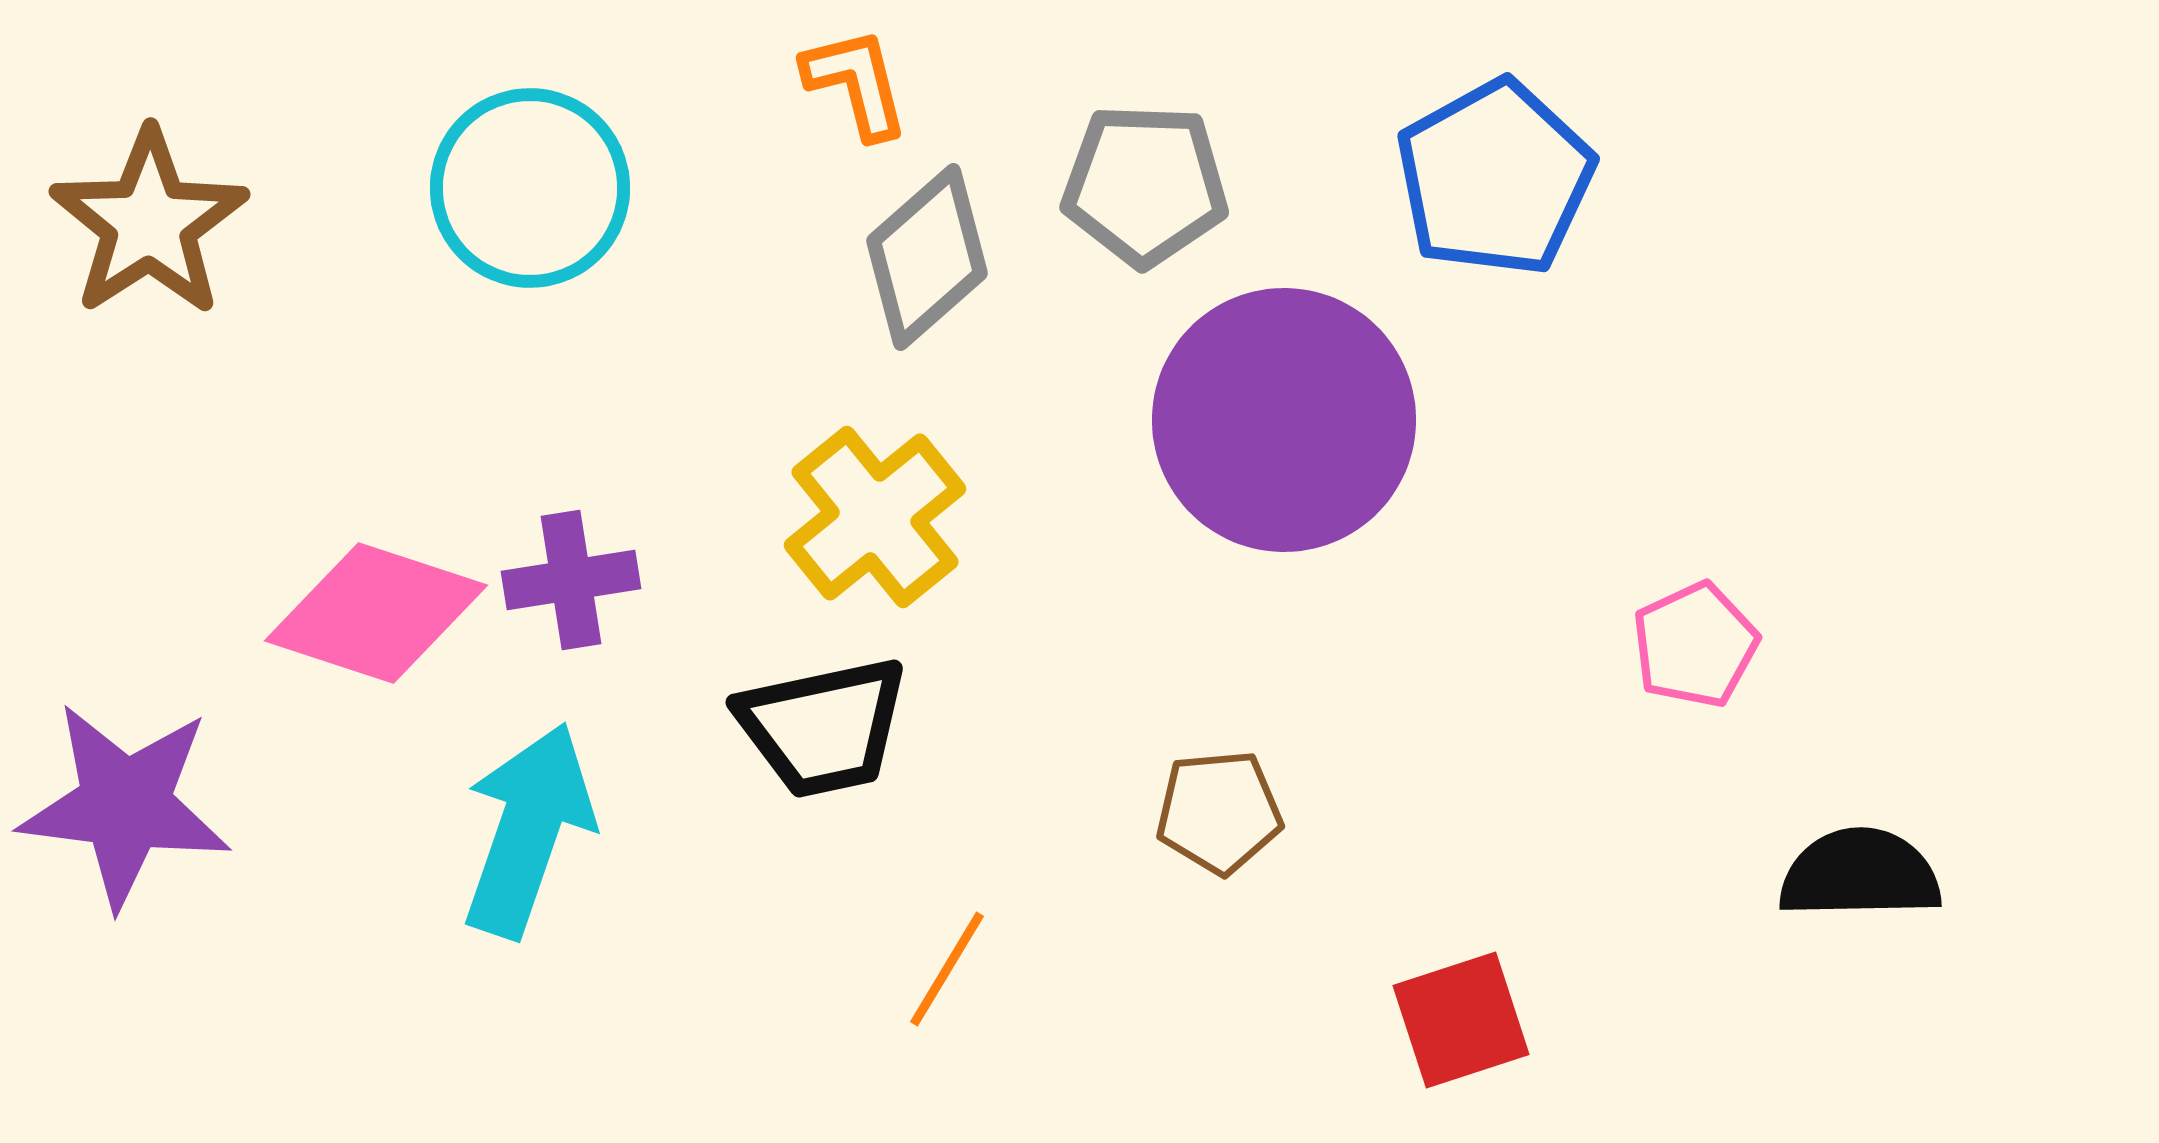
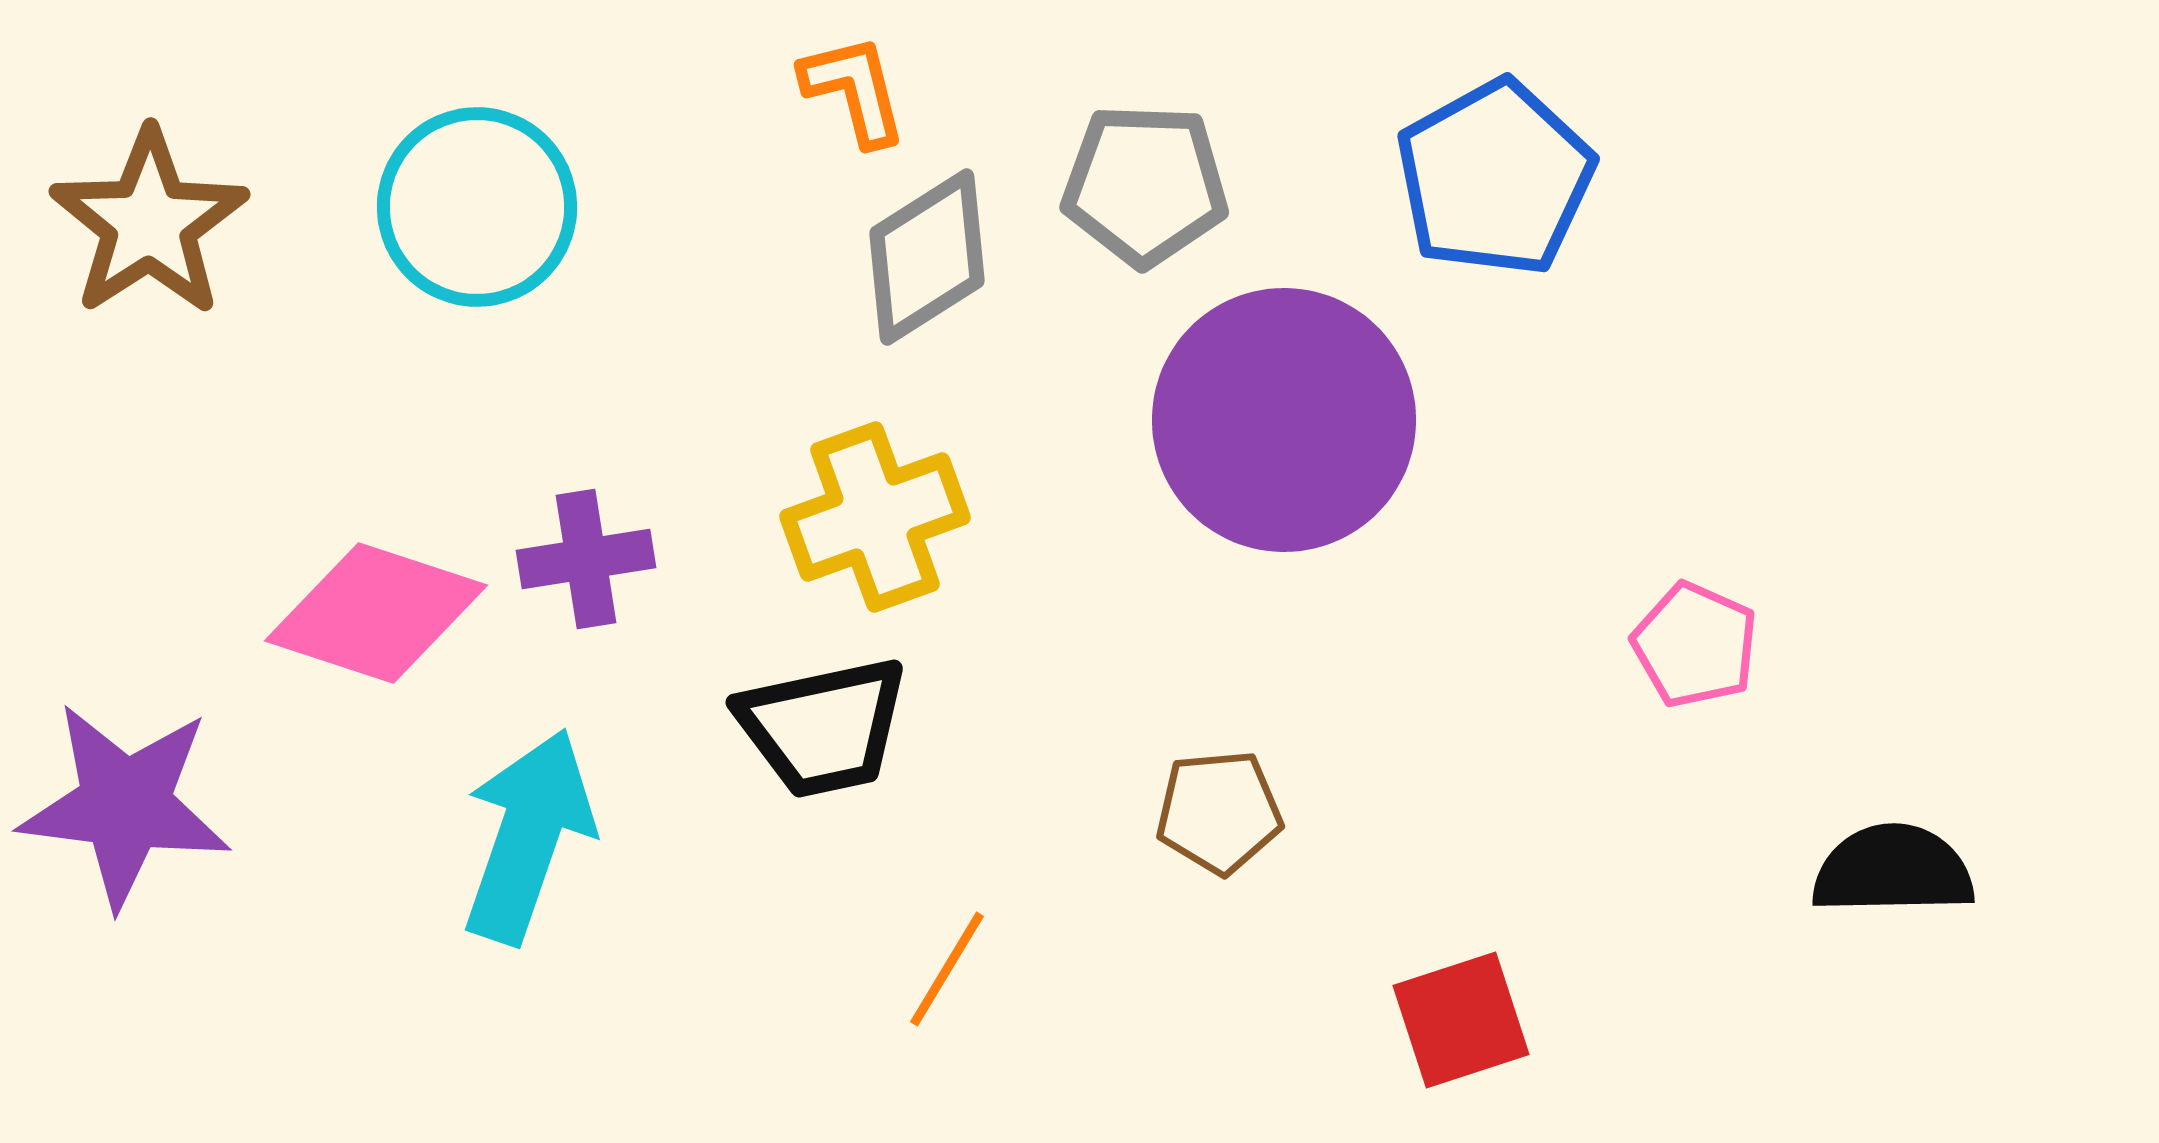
orange L-shape: moved 2 px left, 7 px down
cyan circle: moved 53 px left, 19 px down
gray diamond: rotated 9 degrees clockwise
yellow cross: rotated 19 degrees clockwise
purple cross: moved 15 px right, 21 px up
pink pentagon: rotated 23 degrees counterclockwise
cyan arrow: moved 6 px down
black semicircle: moved 33 px right, 4 px up
